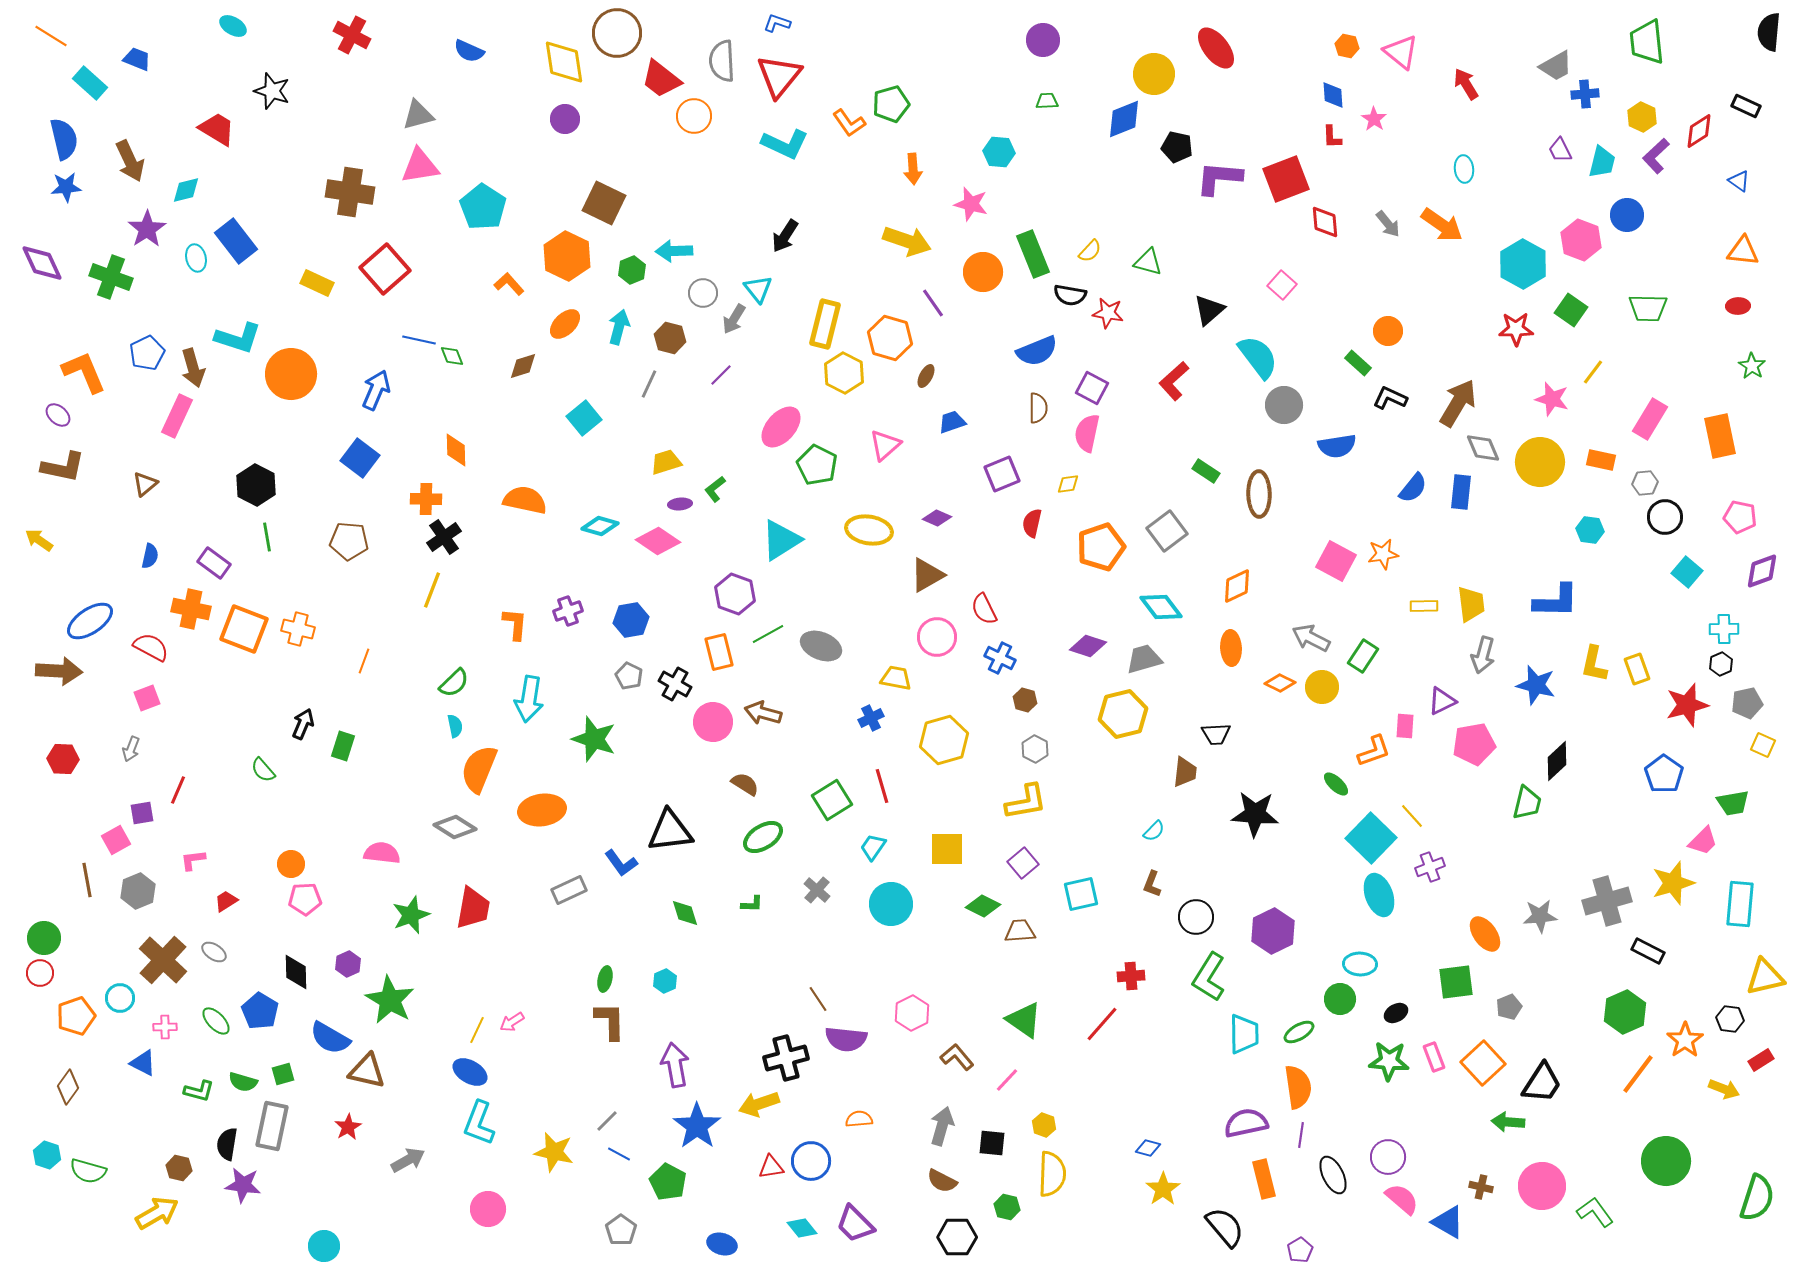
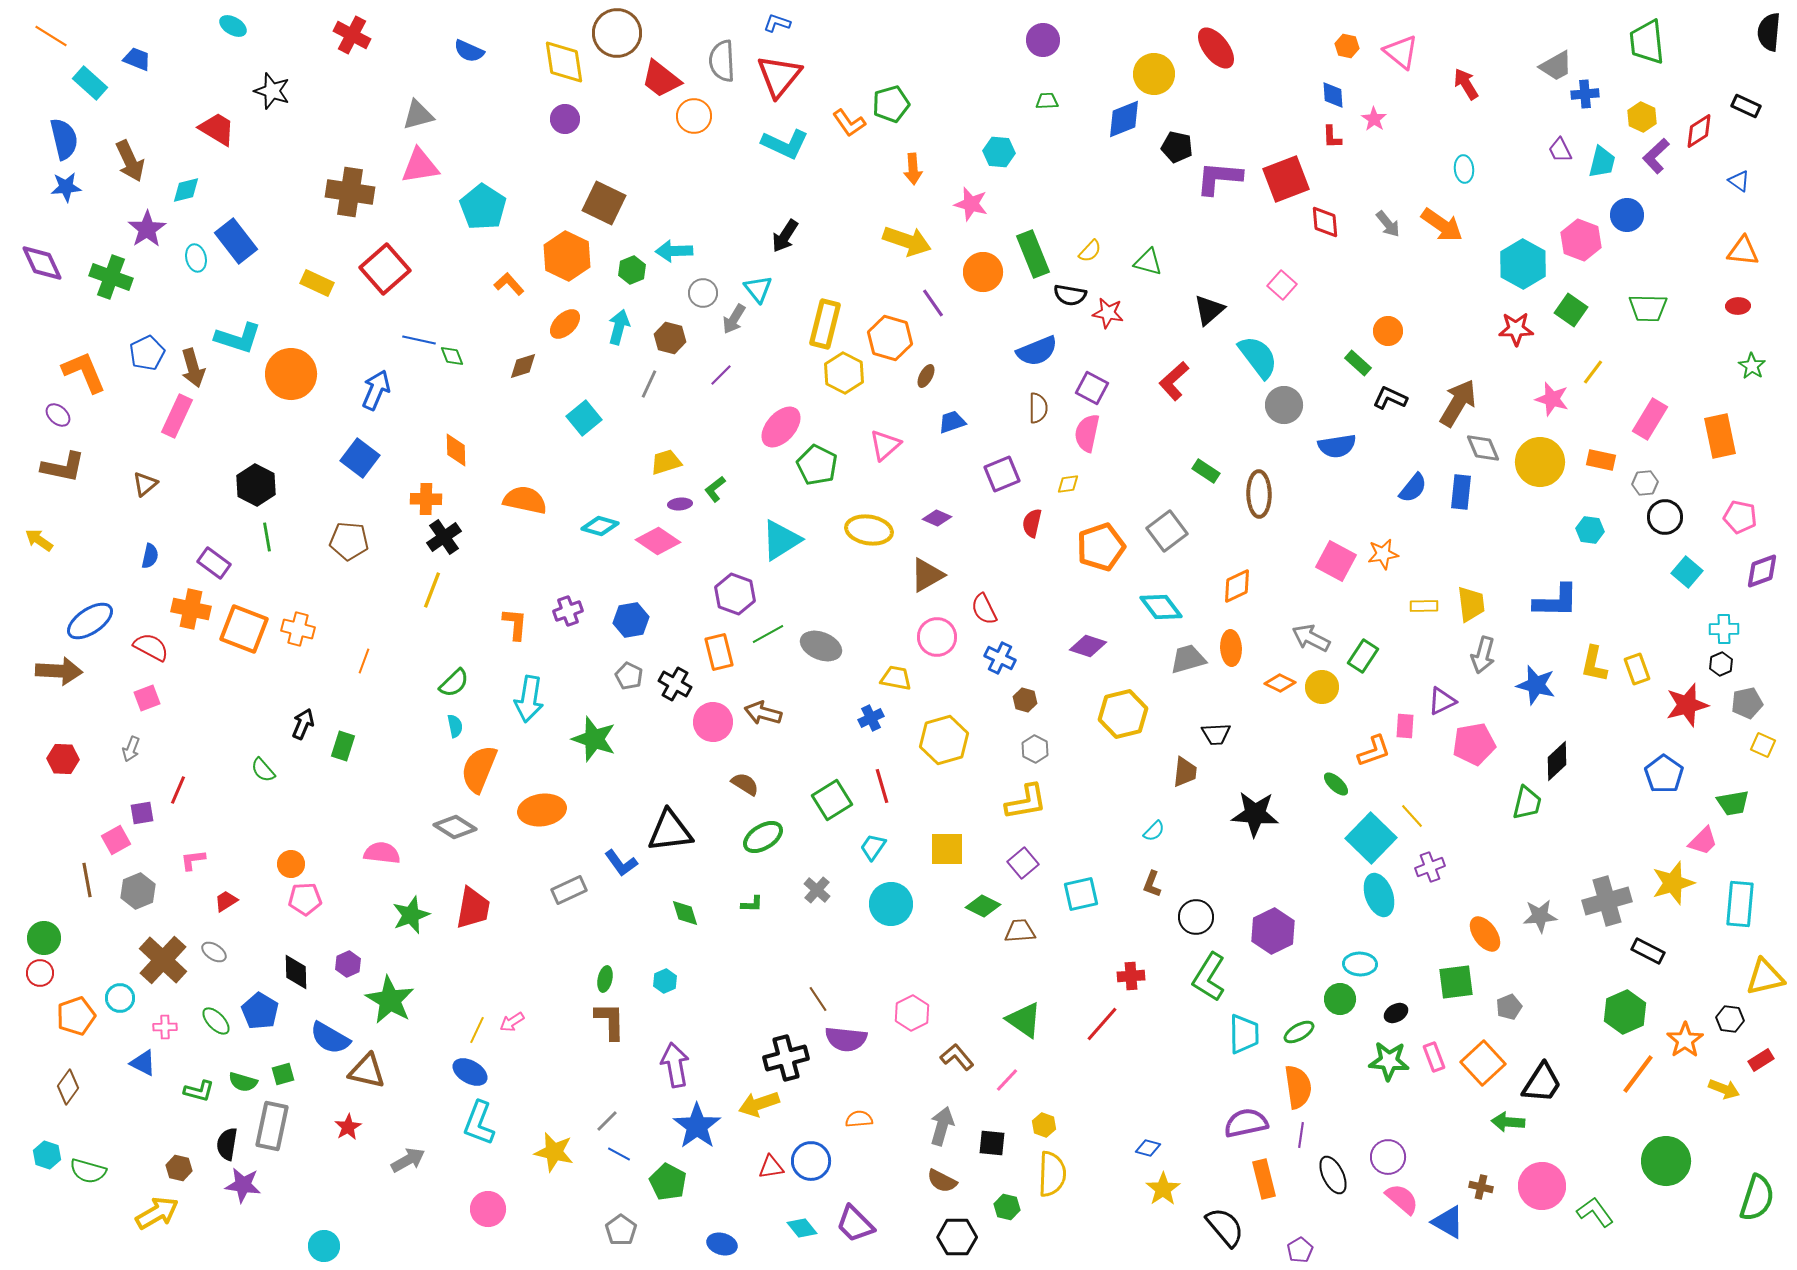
gray trapezoid at (1144, 659): moved 44 px right
